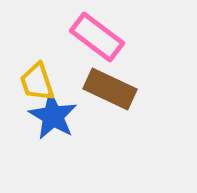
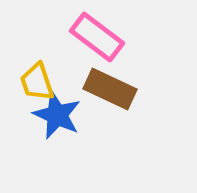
blue star: moved 4 px right, 1 px up; rotated 6 degrees counterclockwise
